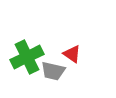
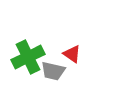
green cross: moved 1 px right
